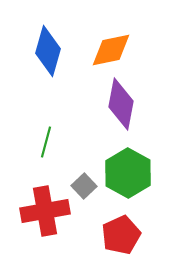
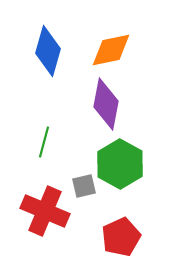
purple diamond: moved 15 px left
green line: moved 2 px left
green hexagon: moved 8 px left, 9 px up
gray square: rotated 30 degrees clockwise
red cross: rotated 33 degrees clockwise
red pentagon: moved 2 px down
